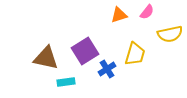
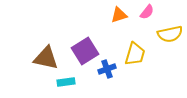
blue cross: rotated 12 degrees clockwise
